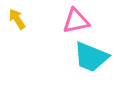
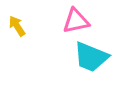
yellow arrow: moved 7 px down
